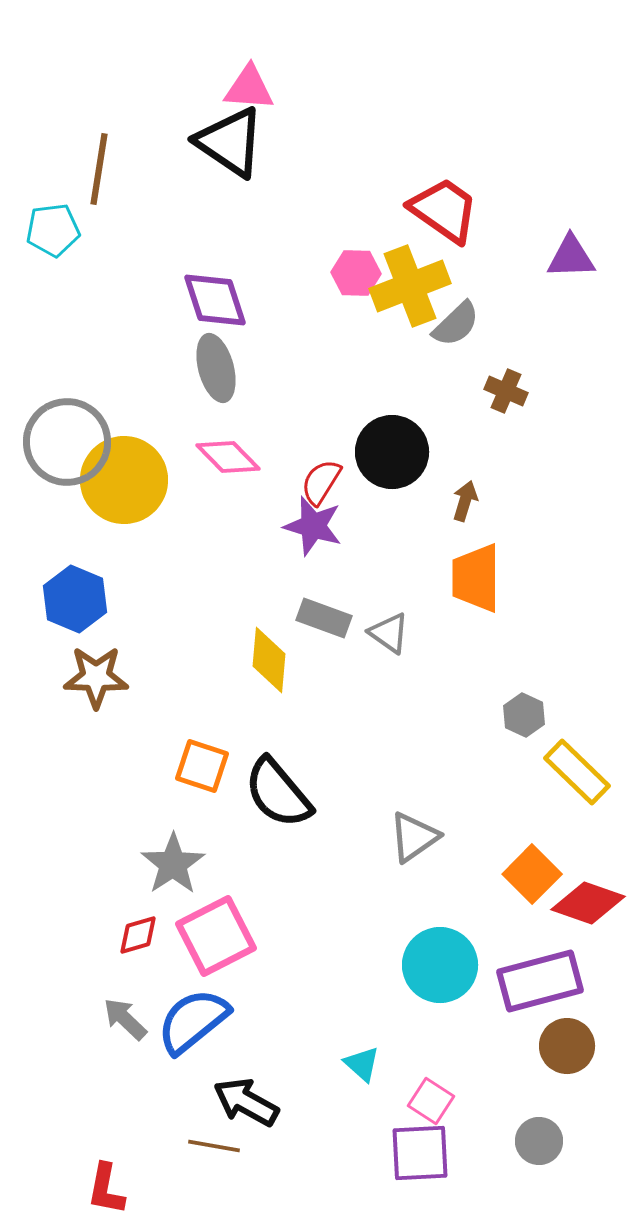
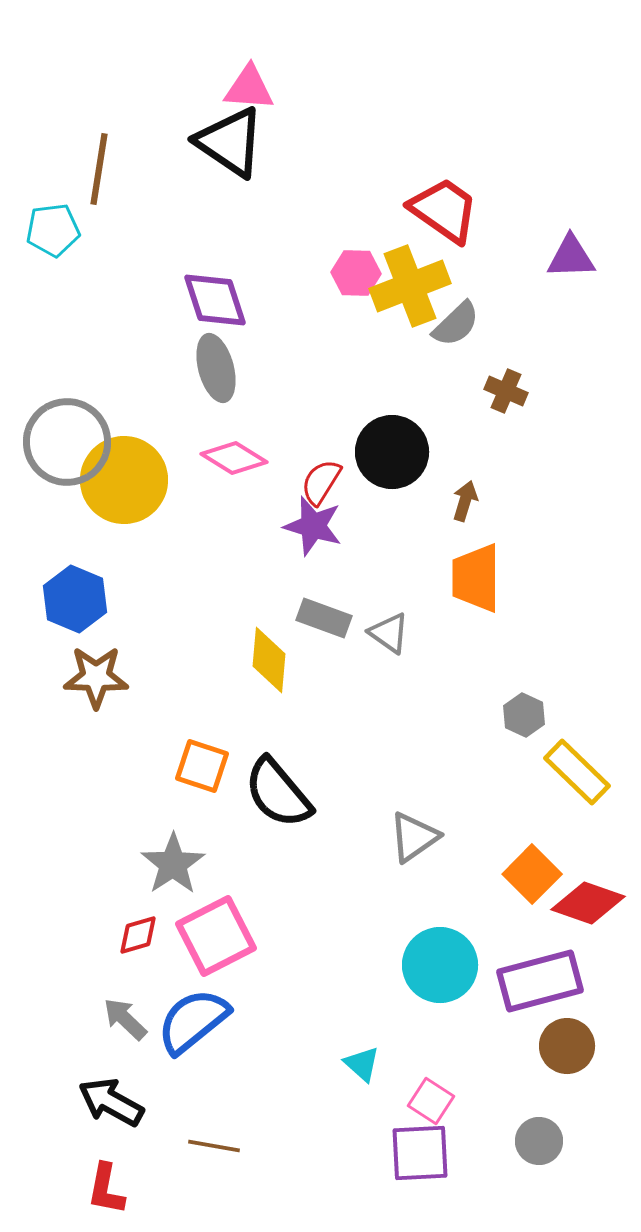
pink diamond at (228, 457): moved 6 px right, 1 px down; rotated 14 degrees counterclockwise
black arrow at (246, 1102): moved 135 px left
